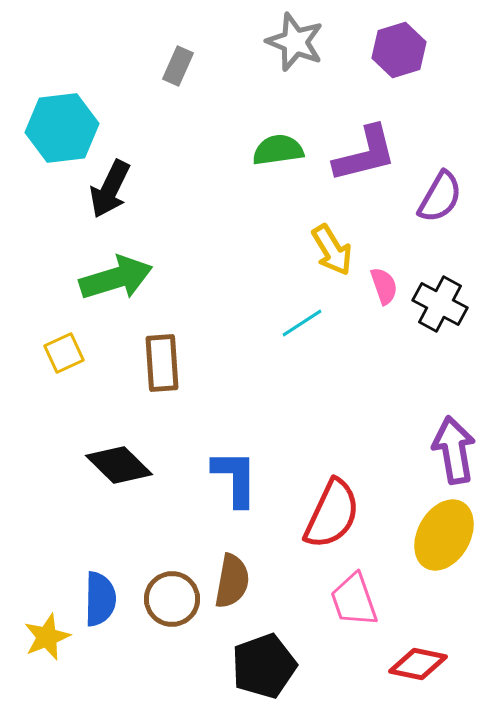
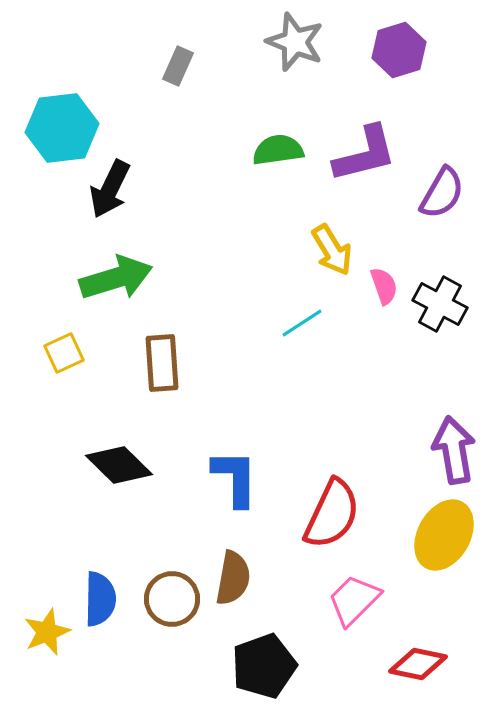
purple semicircle: moved 2 px right, 4 px up
brown semicircle: moved 1 px right, 3 px up
pink trapezoid: rotated 64 degrees clockwise
yellow star: moved 5 px up
